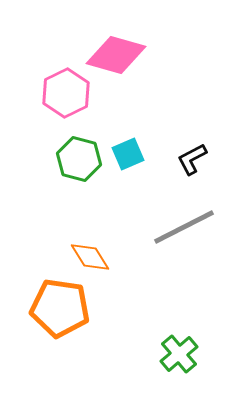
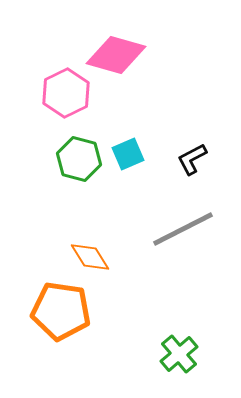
gray line: moved 1 px left, 2 px down
orange pentagon: moved 1 px right, 3 px down
